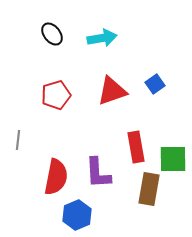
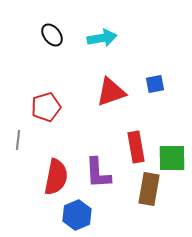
black ellipse: moved 1 px down
blue square: rotated 24 degrees clockwise
red triangle: moved 1 px left, 1 px down
red pentagon: moved 10 px left, 12 px down
green square: moved 1 px left, 1 px up
